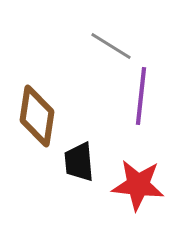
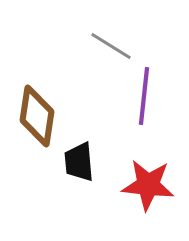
purple line: moved 3 px right
red star: moved 10 px right
